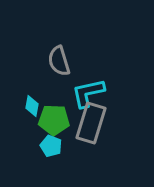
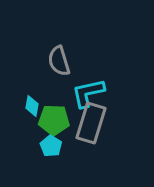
cyan pentagon: rotated 10 degrees clockwise
